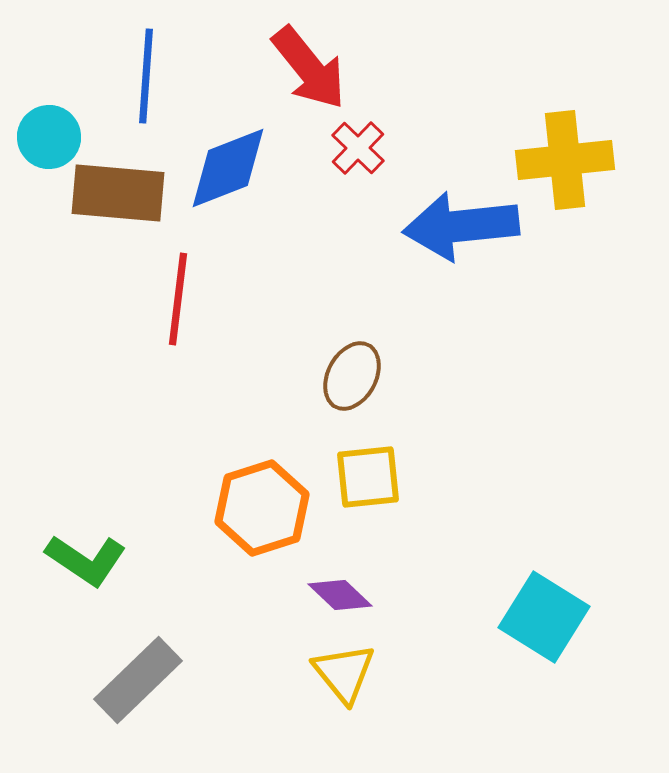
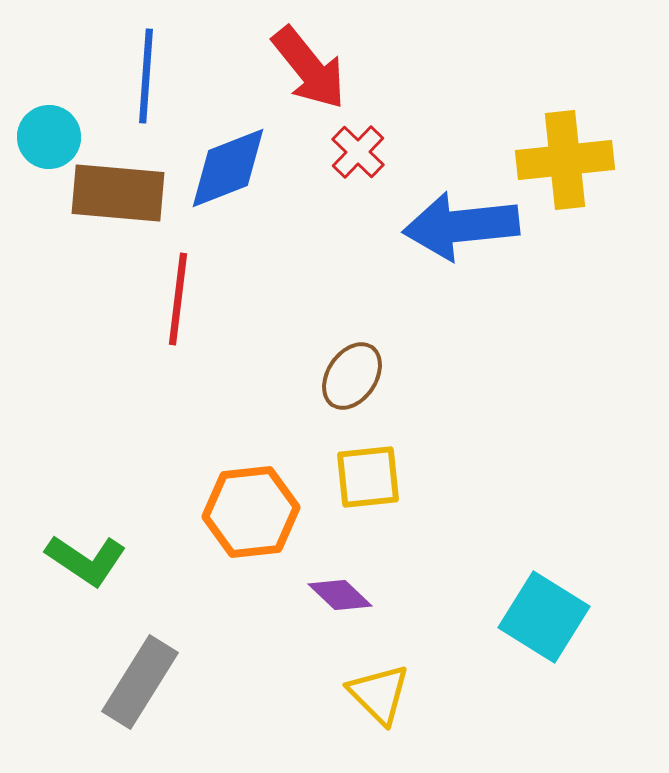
red cross: moved 4 px down
brown ellipse: rotated 6 degrees clockwise
orange hexagon: moved 11 px left, 4 px down; rotated 12 degrees clockwise
yellow triangle: moved 35 px right, 21 px down; rotated 6 degrees counterclockwise
gray rectangle: moved 2 px right, 2 px down; rotated 14 degrees counterclockwise
